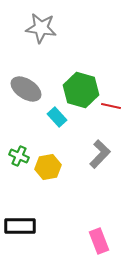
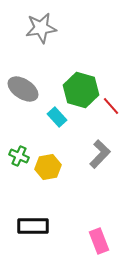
gray star: rotated 16 degrees counterclockwise
gray ellipse: moved 3 px left
red line: rotated 36 degrees clockwise
black rectangle: moved 13 px right
